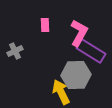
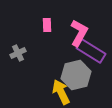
pink rectangle: moved 2 px right
gray cross: moved 3 px right, 2 px down
gray hexagon: rotated 12 degrees counterclockwise
